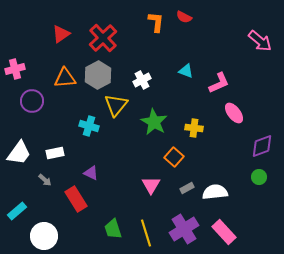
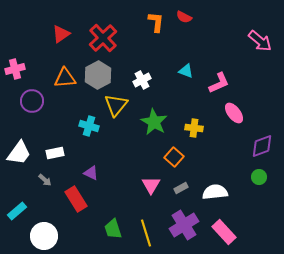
gray rectangle: moved 6 px left
purple cross: moved 4 px up
